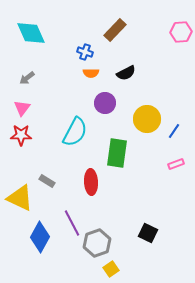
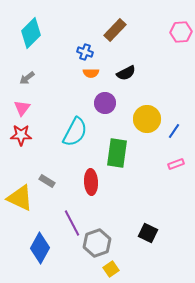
cyan diamond: rotated 68 degrees clockwise
blue diamond: moved 11 px down
